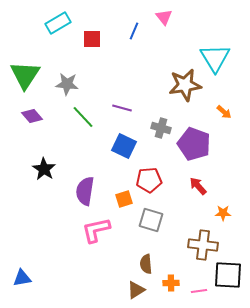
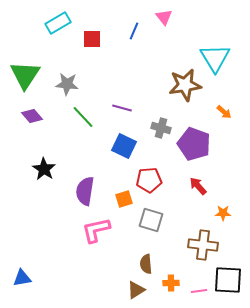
black square: moved 5 px down
